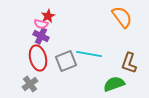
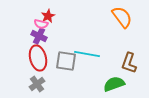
purple cross: moved 2 px left
cyan line: moved 2 px left
gray square: rotated 30 degrees clockwise
gray cross: moved 7 px right
